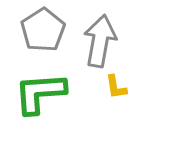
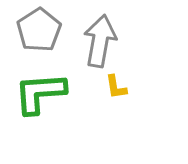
gray pentagon: moved 4 px left
